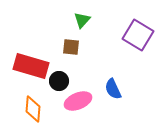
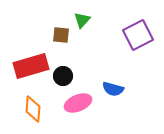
purple square: rotated 32 degrees clockwise
brown square: moved 10 px left, 12 px up
red rectangle: rotated 32 degrees counterclockwise
black circle: moved 4 px right, 5 px up
blue semicircle: rotated 50 degrees counterclockwise
pink ellipse: moved 2 px down
